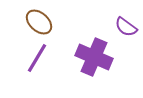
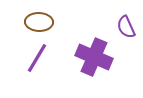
brown ellipse: rotated 40 degrees counterclockwise
purple semicircle: rotated 30 degrees clockwise
